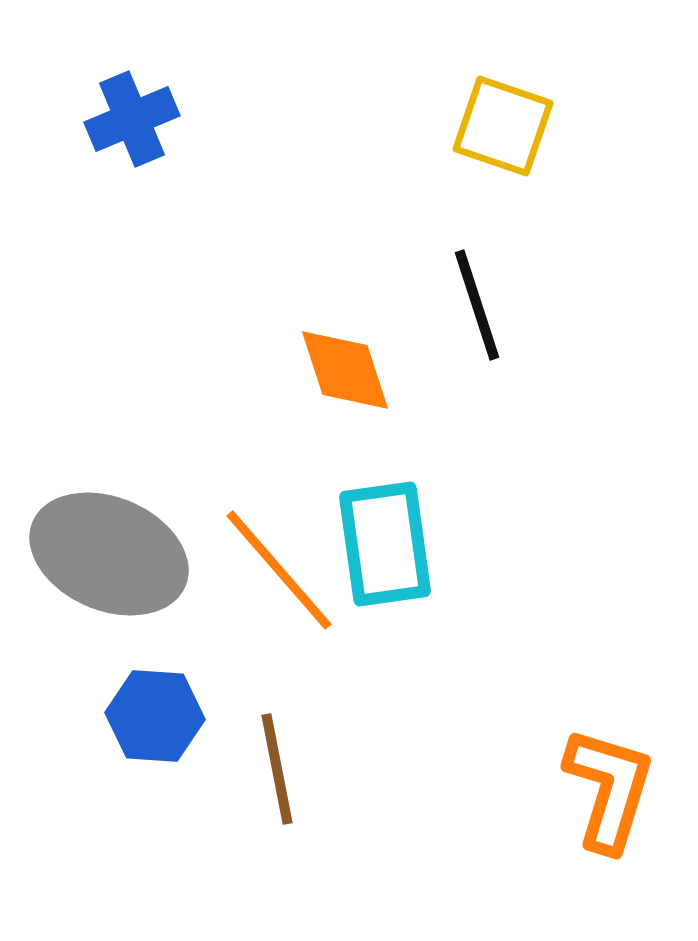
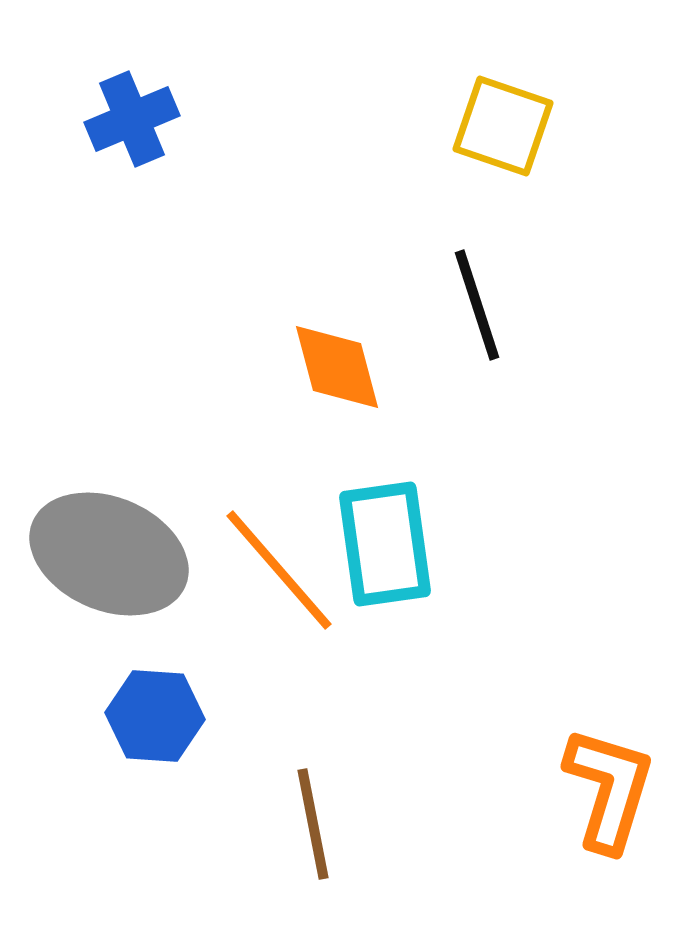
orange diamond: moved 8 px left, 3 px up; rotated 3 degrees clockwise
brown line: moved 36 px right, 55 px down
